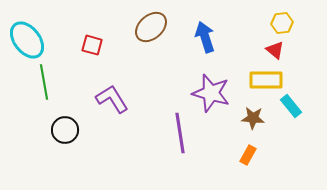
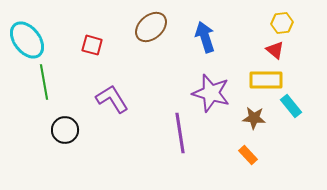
brown star: moved 1 px right
orange rectangle: rotated 72 degrees counterclockwise
